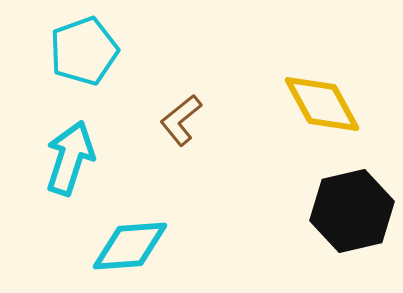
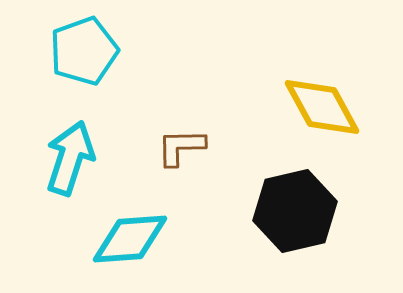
yellow diamond: moved 3 px down
brown L-shape: moved 27 px down; rotated 38 degrees clockwise
black hexagon: moved 57 px left
cyan diamond: moved 7 px up
